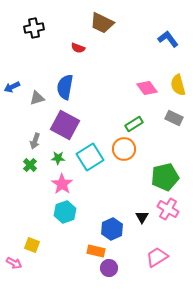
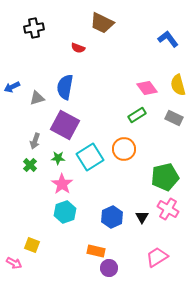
green rectangle: moved 3 px right, 9 px up
blue hexagon: moved 12 px up
